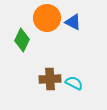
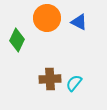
blue triangle: moved 6 px right
green diamond: moved 5 px left
cyan semicircle: rotated 78 degrees counterclockwise
